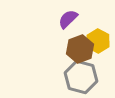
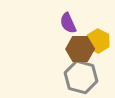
purple semicircle: moved 4 px down; rotated 70 degrees counterclockwise
brown hexagon: rotated 20 degrees clockwise
